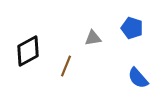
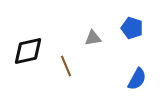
black diamond: rotated 16 degrees clockwise
brown line: rotated 45 degrees counterclockwise
blue semicircle: moved 1 px left, 1 px down; rotated 110 degrees counterclockwise
